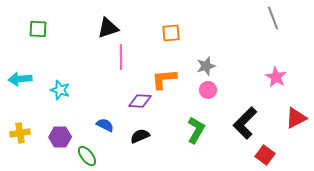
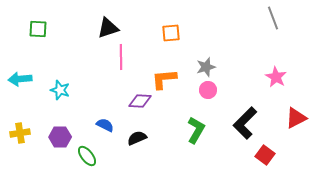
gray star: moved 1 px down
black semicircle: moved 3 px left, 2 px down
